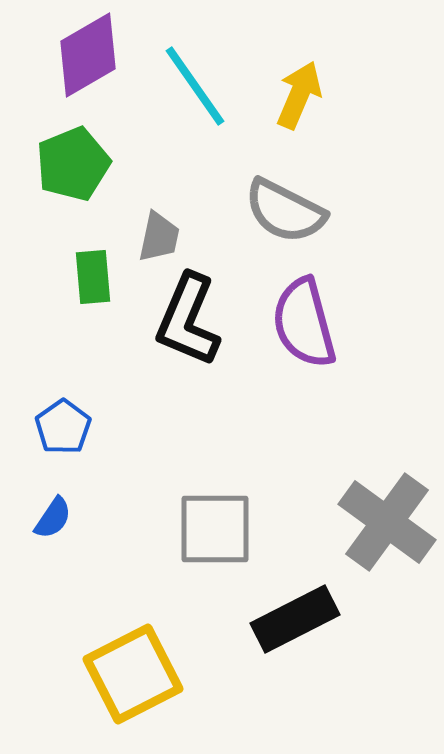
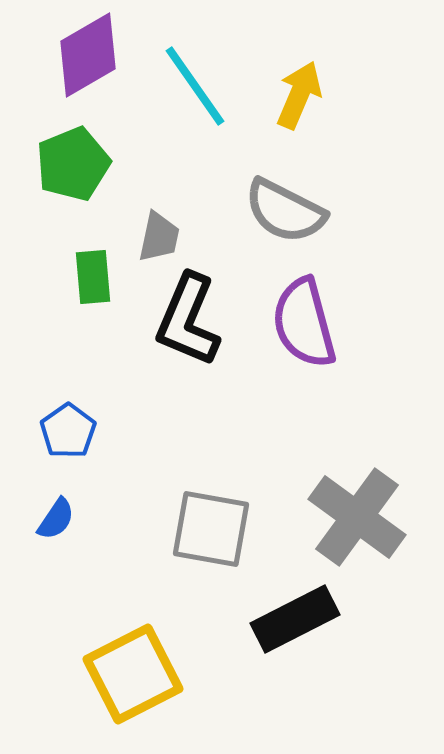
blue pentagon: moved 5 px right, 4 px down
blue semicircle: moved 3 px right, 1 px down
gray cross: moved 30 px left, 5 px up
gray square: moved 4 px left; rotated 10 degrees clockwise
